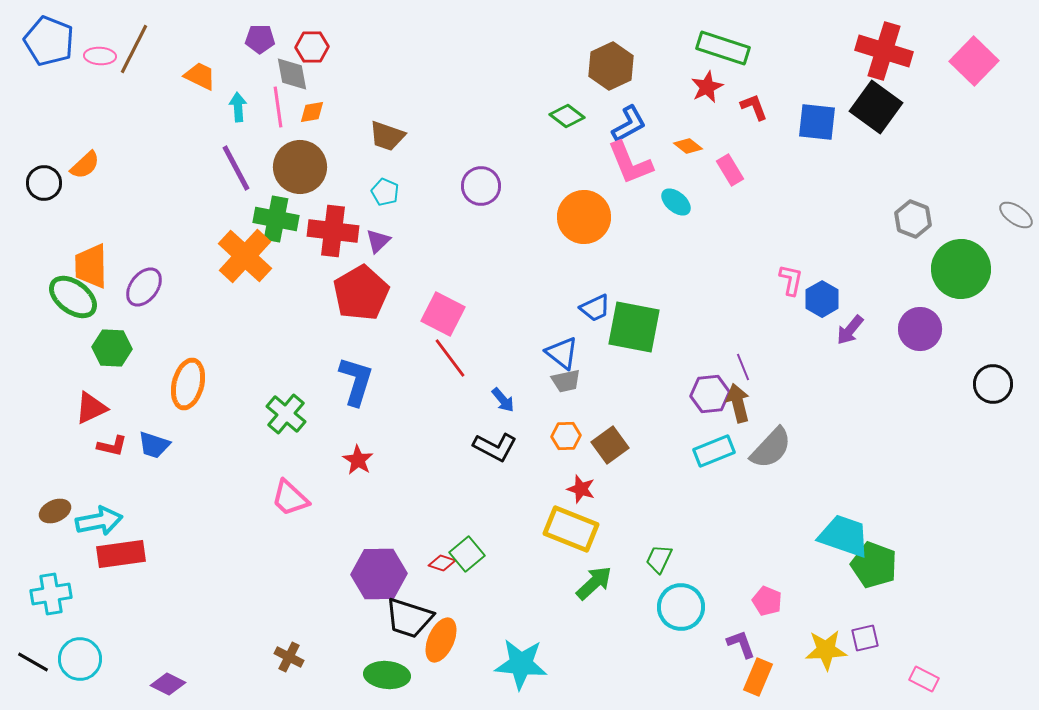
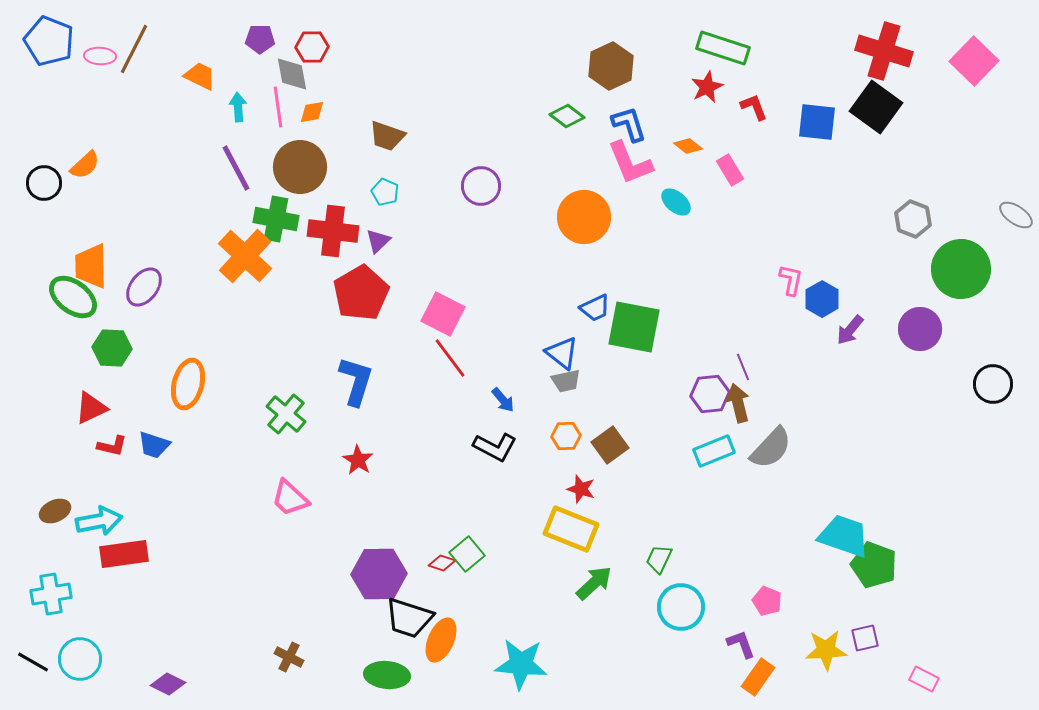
blue L-shape at (629, 124): rotated 78 degrees counterclockwise
red rectangle at (121, 554): moved 3 px right
orange rectangle at (758, 677): rotated 12 degrees clockwise
